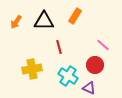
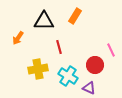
orange arrow: moved 2 px right, 16 px down
pink line: moved 8 px right, 5 px down; rotated 24 degrees clockwise
yellow cross: moved 6 px right
